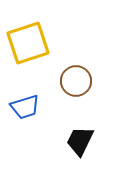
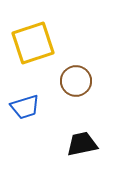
yellow square: moved 5 px right
black trapezoid: moved 2 px right, 3 px down; rotated 52 degrees clockwise
